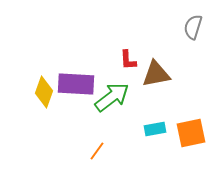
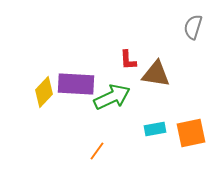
brown triangle: rotated 20 degrees clockwise
yellow diamond: rotated 24 degrees clockwise
green arrow: rotated 12 degrees clockwise
